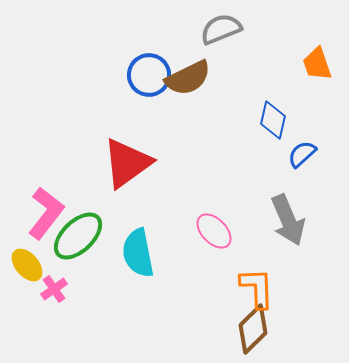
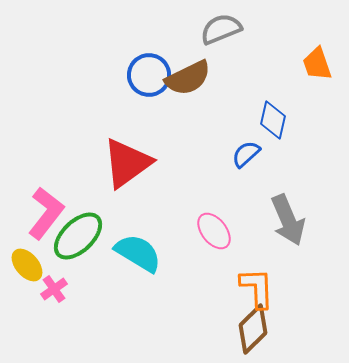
blue semicircle: moved 56 px left
pink ellipse: rotated 6 degrees clockwise
cyan semicircle: rotated 132 degrees clockwise
